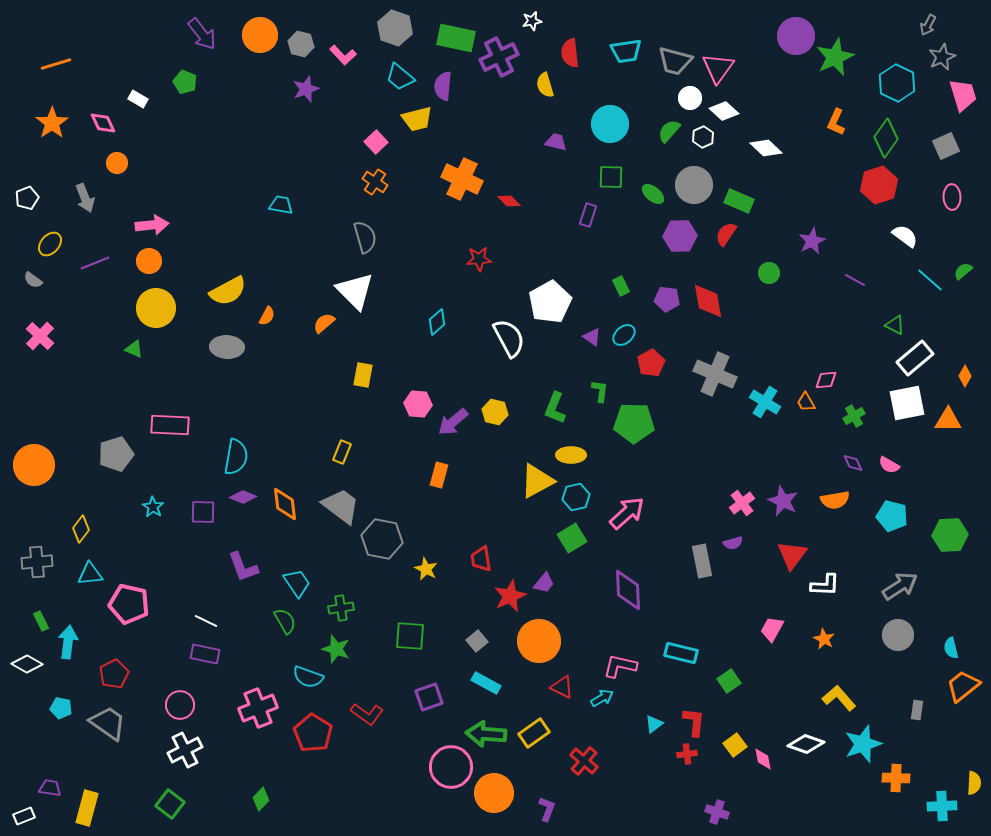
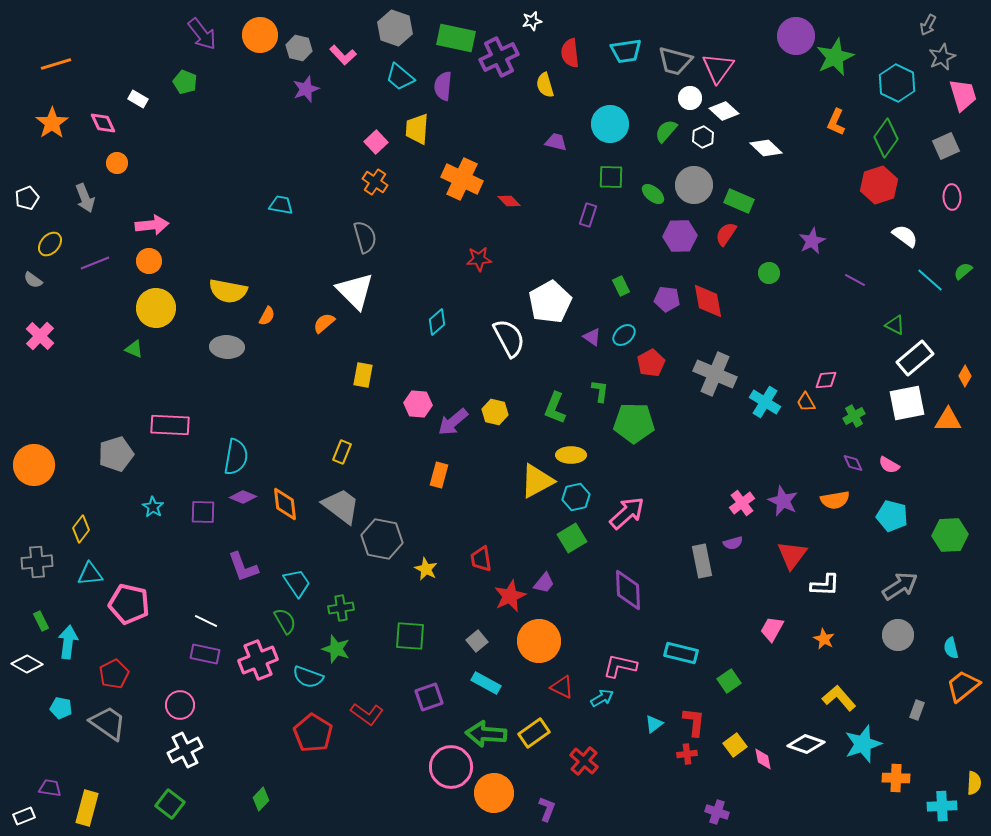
gray hexagon at (301, 44): moved 2 px left, 4 px down
yellow trapezoid at (417, 119): moved 10 px down; rotated 108 degrees clockwise
green semicircle at (669, 131): moved 3 px left
yellow semicircle at (228, 291): rotated 39 degrees clockwise
pink cross at (258, 708): moved 48 px up
gray rectangle at (917, 710): rotated 12 degrees clockwise
